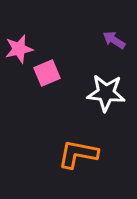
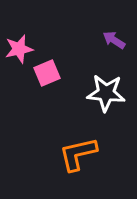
orange L-shape: rotated 24 degrees counterclockwise
